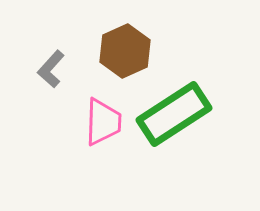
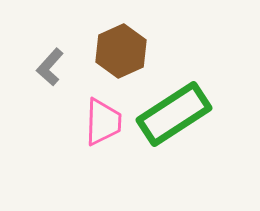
brown hexagon: moved 4 px left
gray L-shape: moved 1 px left, 2 px up
